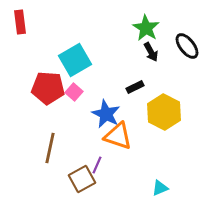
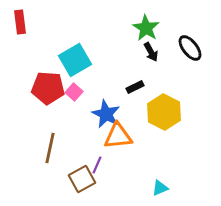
black ellipse: moved 3 px right, 2 px down
orange triangle: rotated 24 degrees counterclockwise
